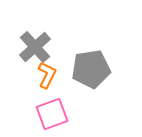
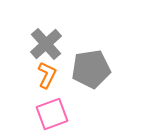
gray cross: moved 11 px right, 3 px up
